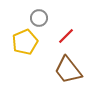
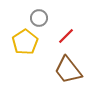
yellow pentagon: rotated 10 degrees counterclockwise
